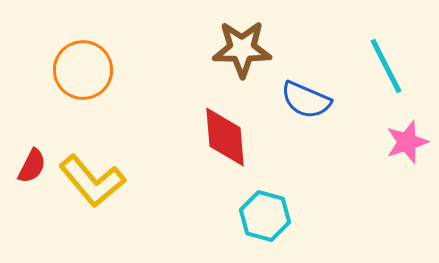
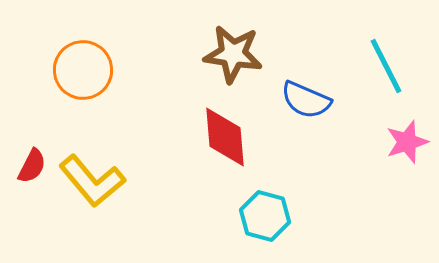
brown star: moved 9 px left, 5 px down; rotated 8 degrees clockwise
